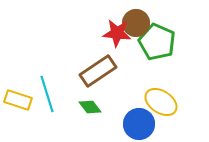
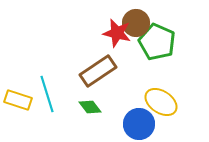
red star: rotated 8 degrees clockwise
